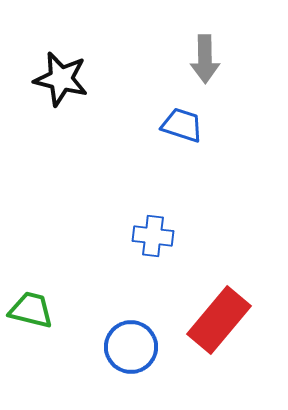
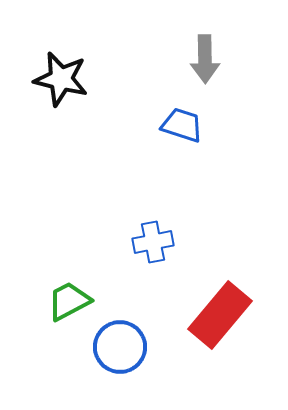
blue cross: moved 6 px down; rotated 18 degrees counterclockwise
green trapezoid: moved 38 px right, 9 px up; rotated 42 degrees counterclockwise
red rectangle: moved 1 px right, 5 px up
blue circle: moved 11 px left
